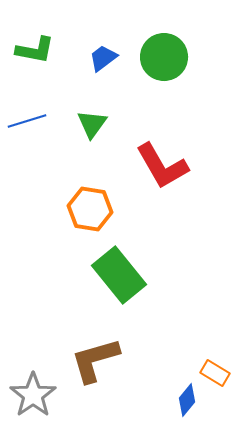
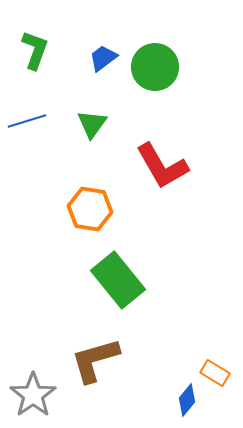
green L-shape: rotated 81 degrees counterclockwise
green circle: moved 9 px left, 10 px down
green rectangle: moved 1 px left, 5 px down
